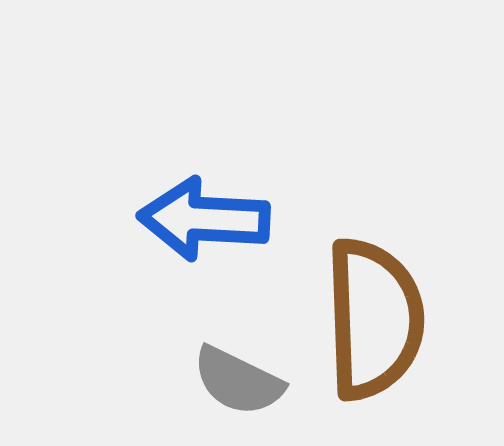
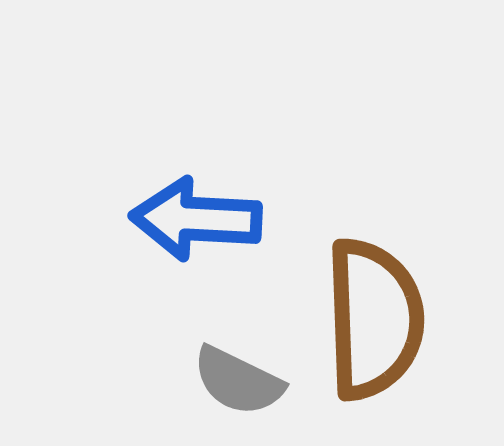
blue arrow: moved 8 px left
